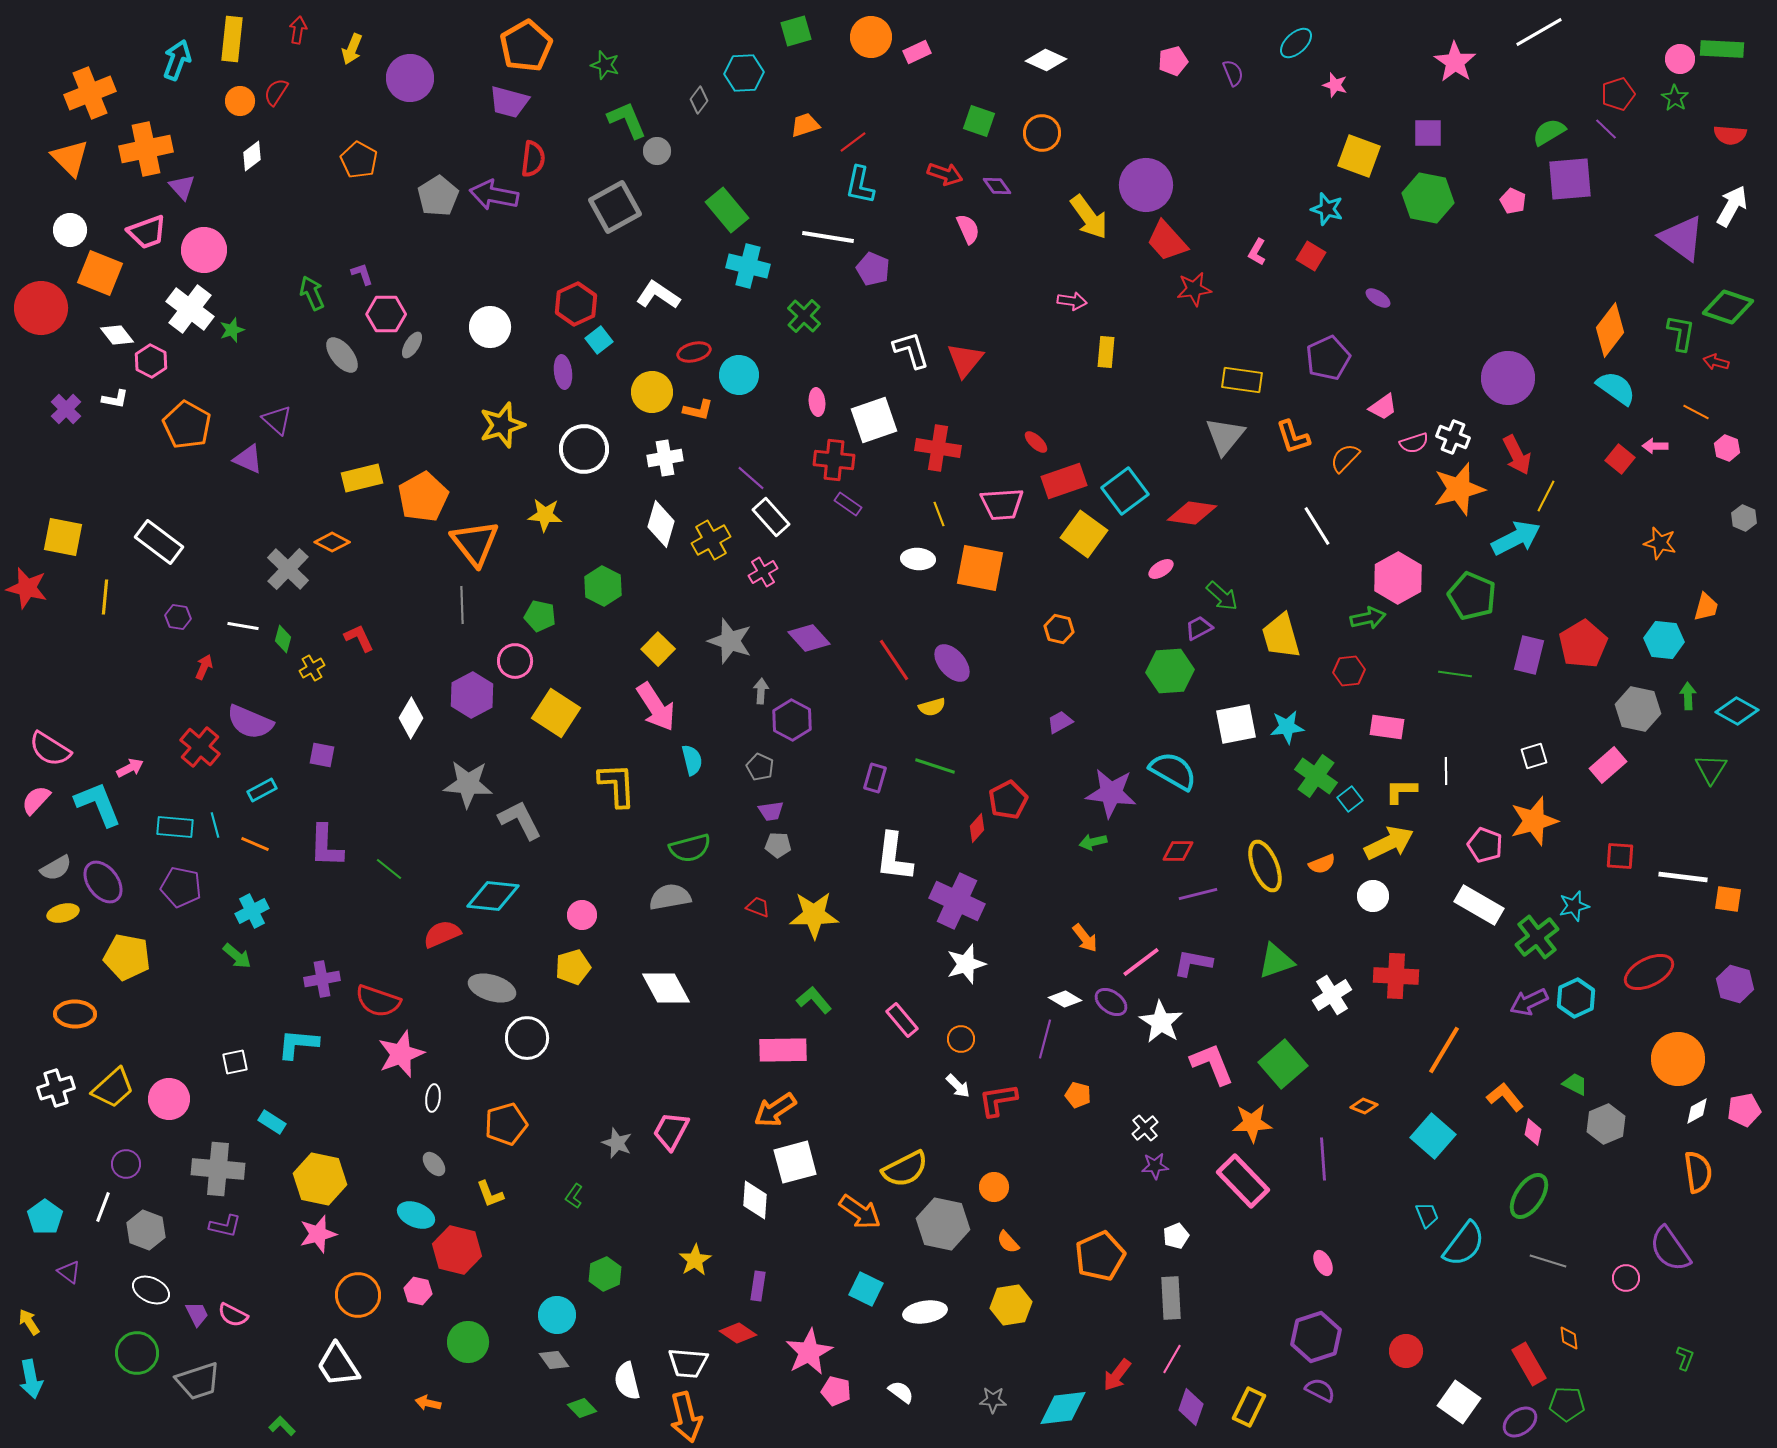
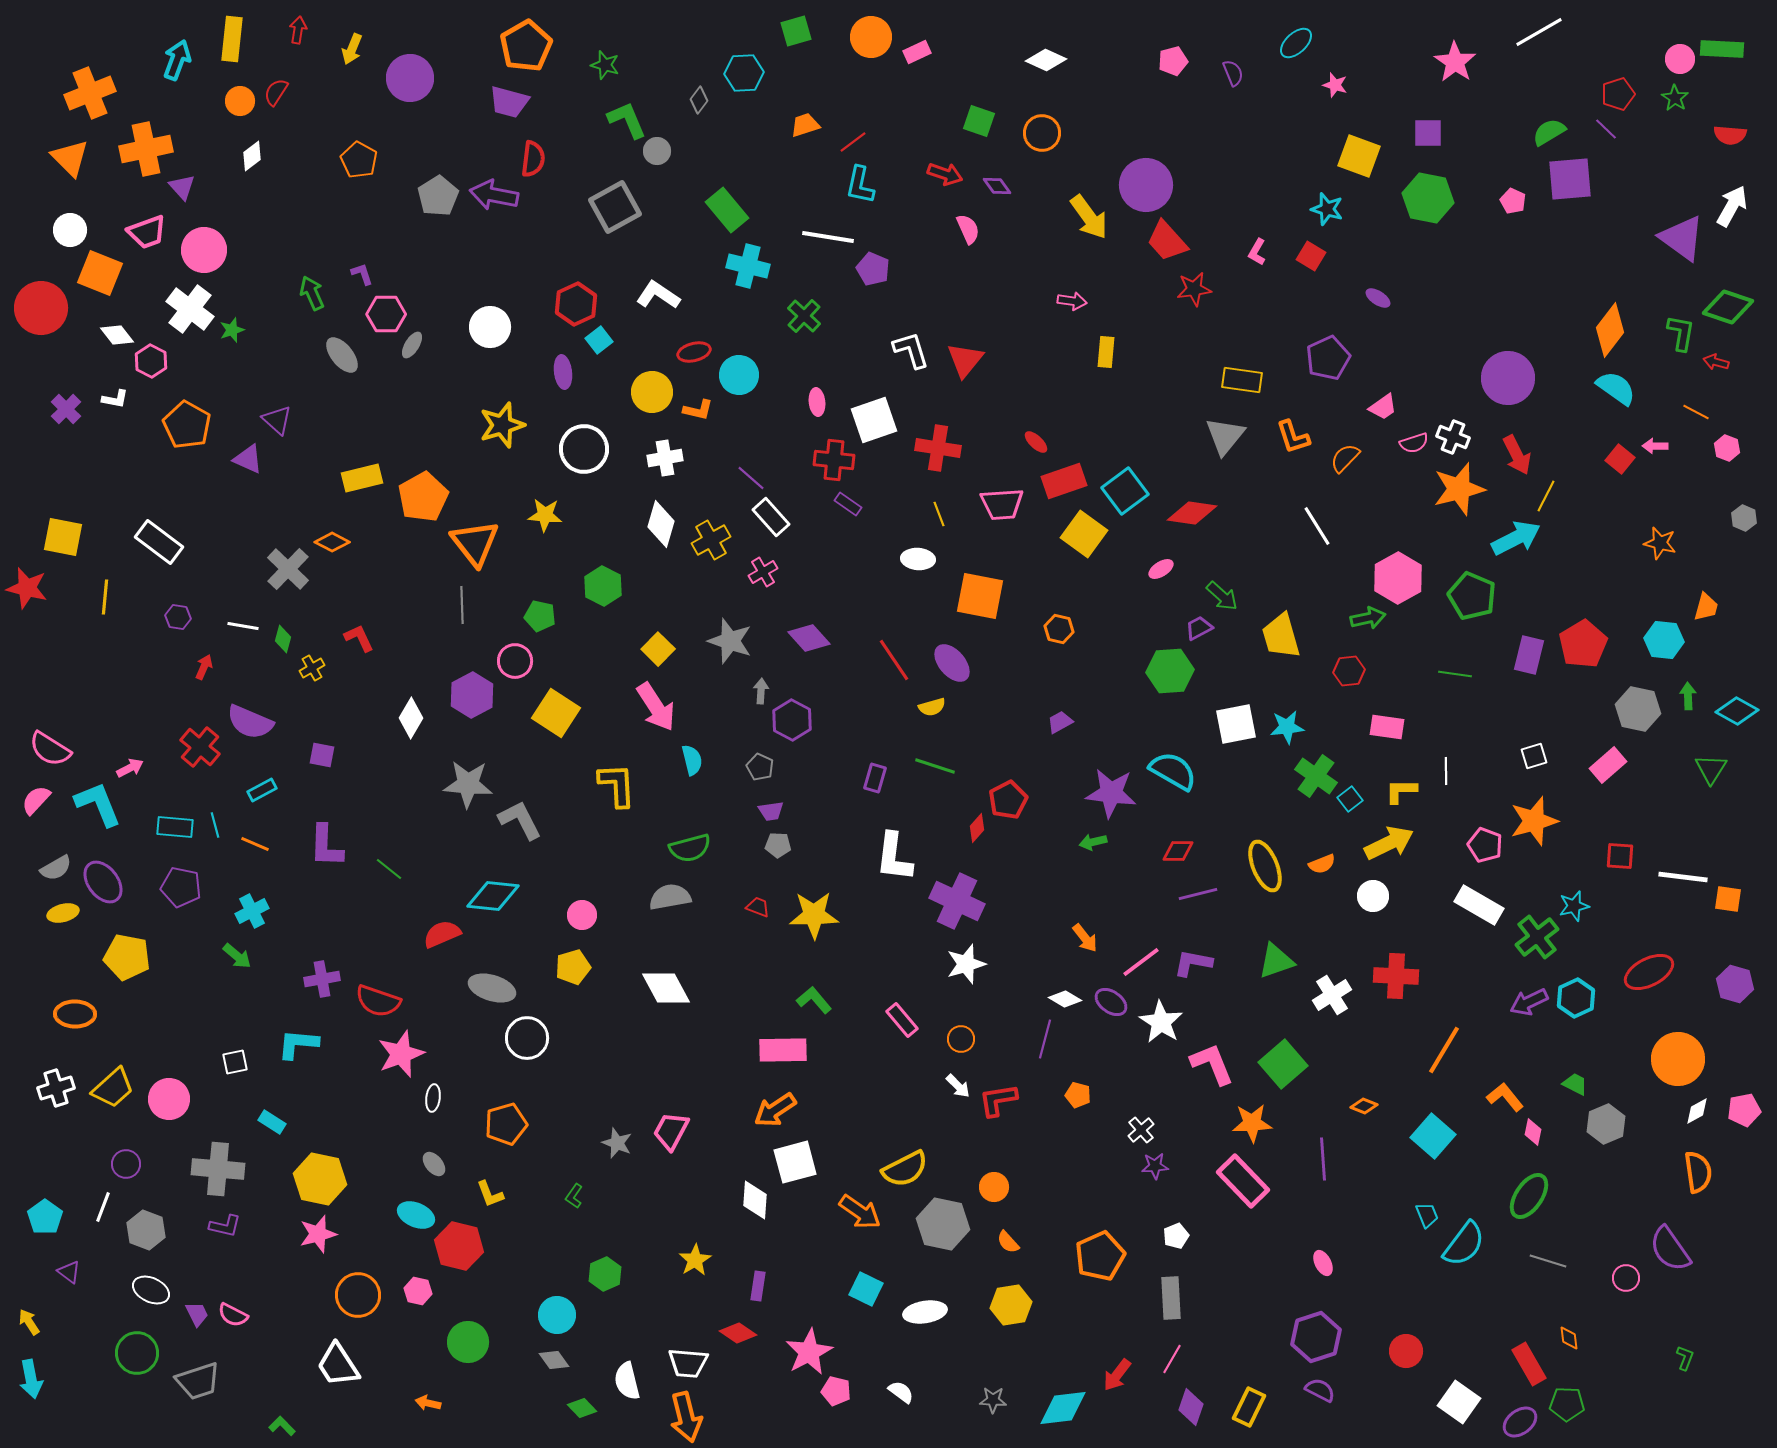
orange square at (980, 568): moved 28 px down
white cross at (1145, 1128): moved 4 px left, 2 px down
red hexagon at (457, 1250): moved 2 px right, 4 px up
